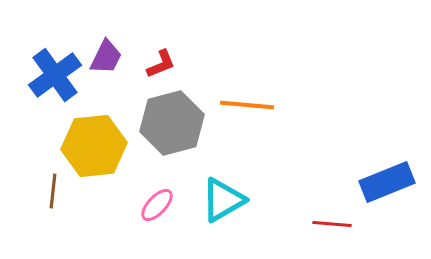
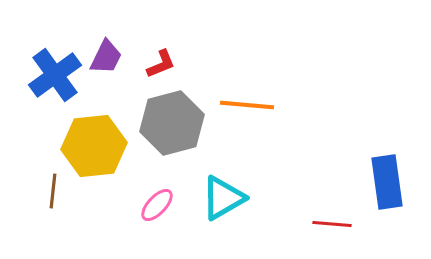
blue rectangle: rotated 76 degrees counterclockwise
cyan triangle: moved 2 px up
